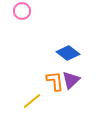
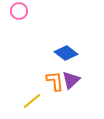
pink circle: moved 3 px left
blue diamond: moved 2 px left
